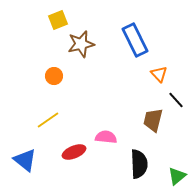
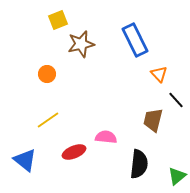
orange circle: moved 7 px left, 2 px up
black semicircle: rotated 8 degrees clockwise
